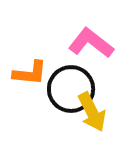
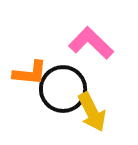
pink L-shape: rotated 6 degrees clockwise
black circle: moved 8 px left
